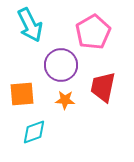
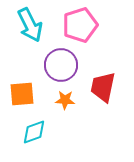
pink pentagon: moved 13 px left, 7 px up; rotated 12 degrees clockwise
